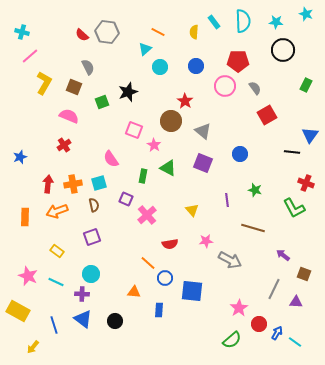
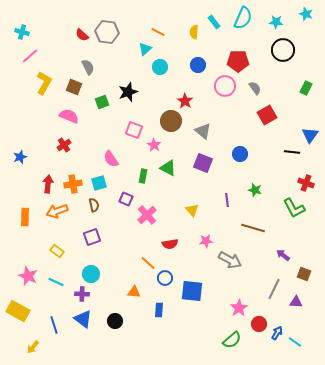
cyan semicircle at (243, 21): moved 3 px up; rotated 25 degrees clockwise
blue circle at (196, 66): moved 2 px right, 1 px up
green rectangle at (306, 85): moved 3 px down
